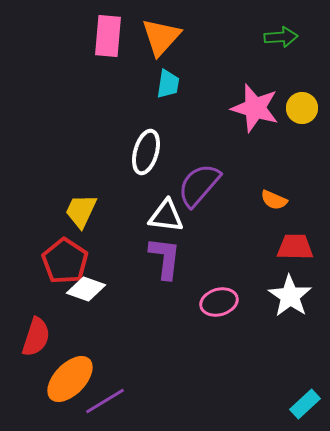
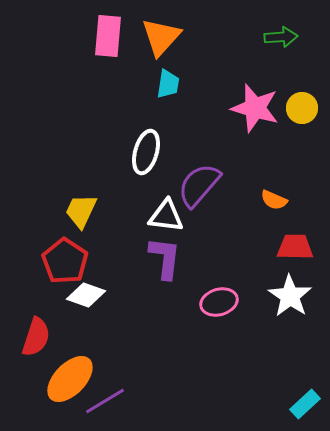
white diamond: moved 6 px down
